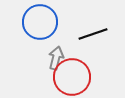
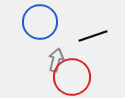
black line: moved 2 px down
gray arrow: moved 2 px down
